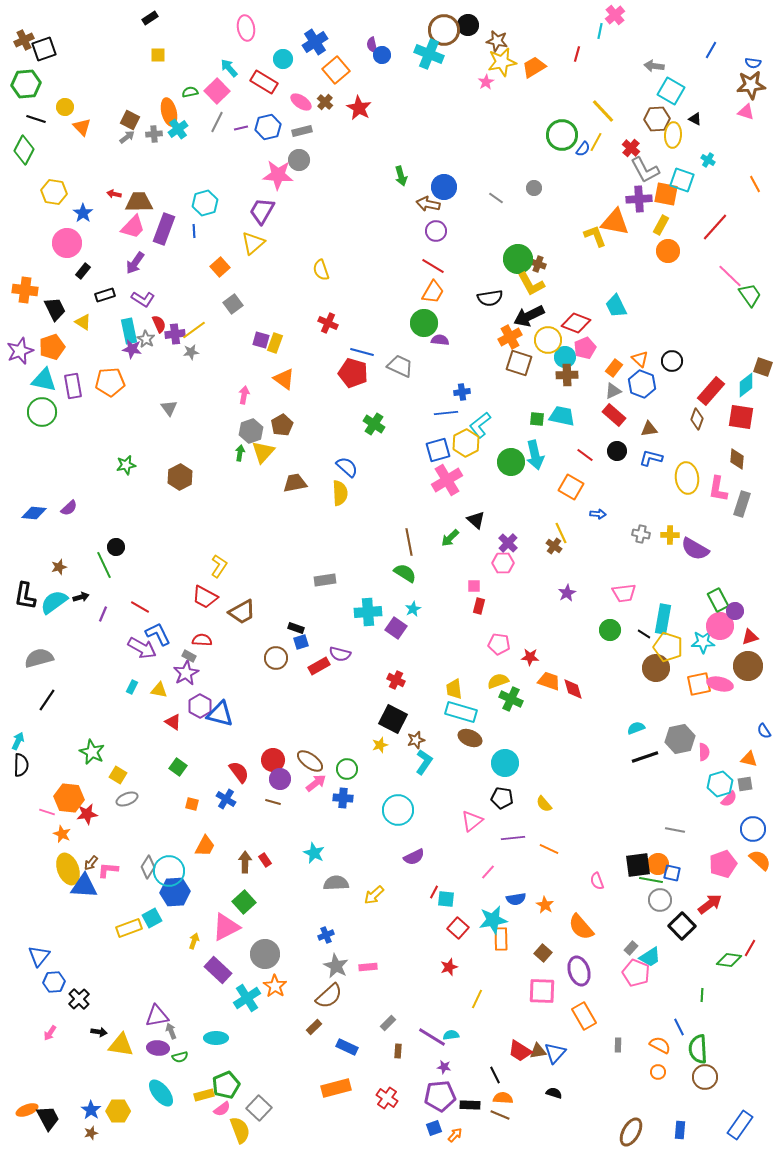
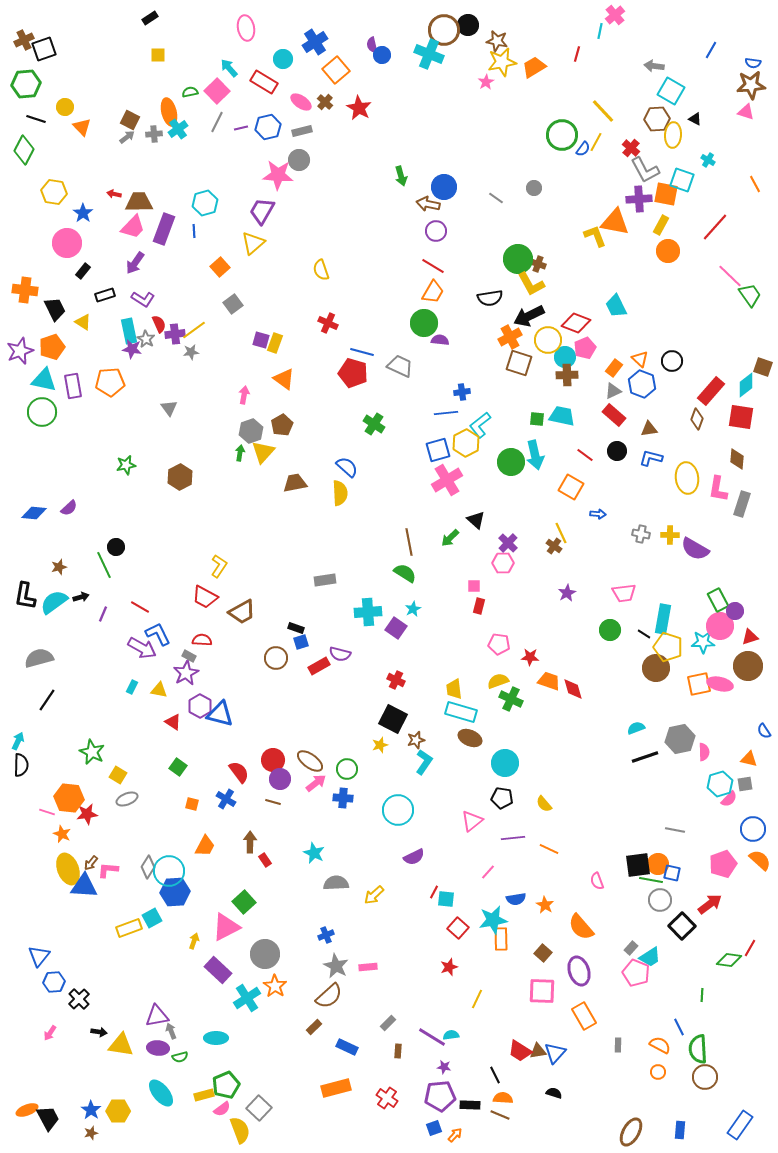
brown arrow at (245, 862): moved 5 px right, 20 px up
